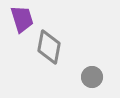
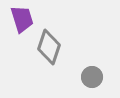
gray diamond: rotated 8 degrees clockwise
